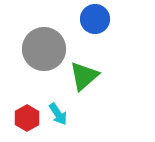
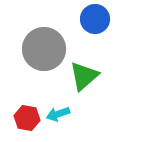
cyan arrow: rotated 105 degrees clockwise
red hexagon: rotated 20 degrees counterclockwise
